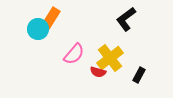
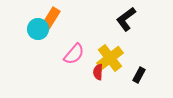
red semicircle: rotated 77 degrees clockwise
